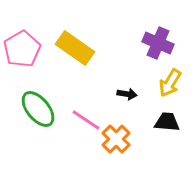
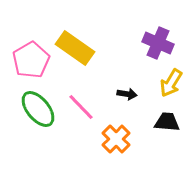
pink pentagon: moved 9 px right, 11 px down
yellow arrow: moved 1 px right
pink line: moved 5 px left, 13 px up; rotated 12 degrees clockwise
